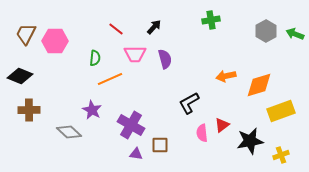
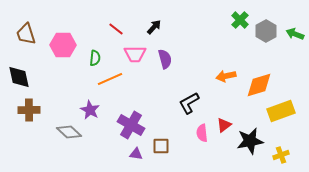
green cross: moved 29 px right; rotated 36 degrees counterclockwise
brown trapezoid: rotated 45 degrees counterclockwise
pink hexagon: moved 8 px right, 4 px down
black diamond: moved 1 px left, 1 px down; rotated 55 degrees clockwise
purple star: moved 2 px left
red triangle: moved 2 px right
brown square: moved 1 px right, 1 px down
